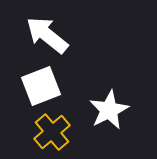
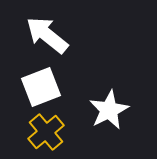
white square: moved 1 px down
yellow cross: moved 6 px left
